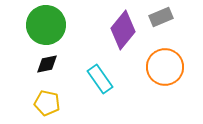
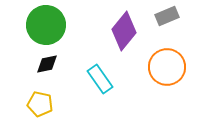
gray rectangle: moved 6 px right, 1 px up
purple diamond: moved 1 px right, 1 px down
orange circle: moved 2 px right
yellow pentagon: moved 7 px left, 1 px down
